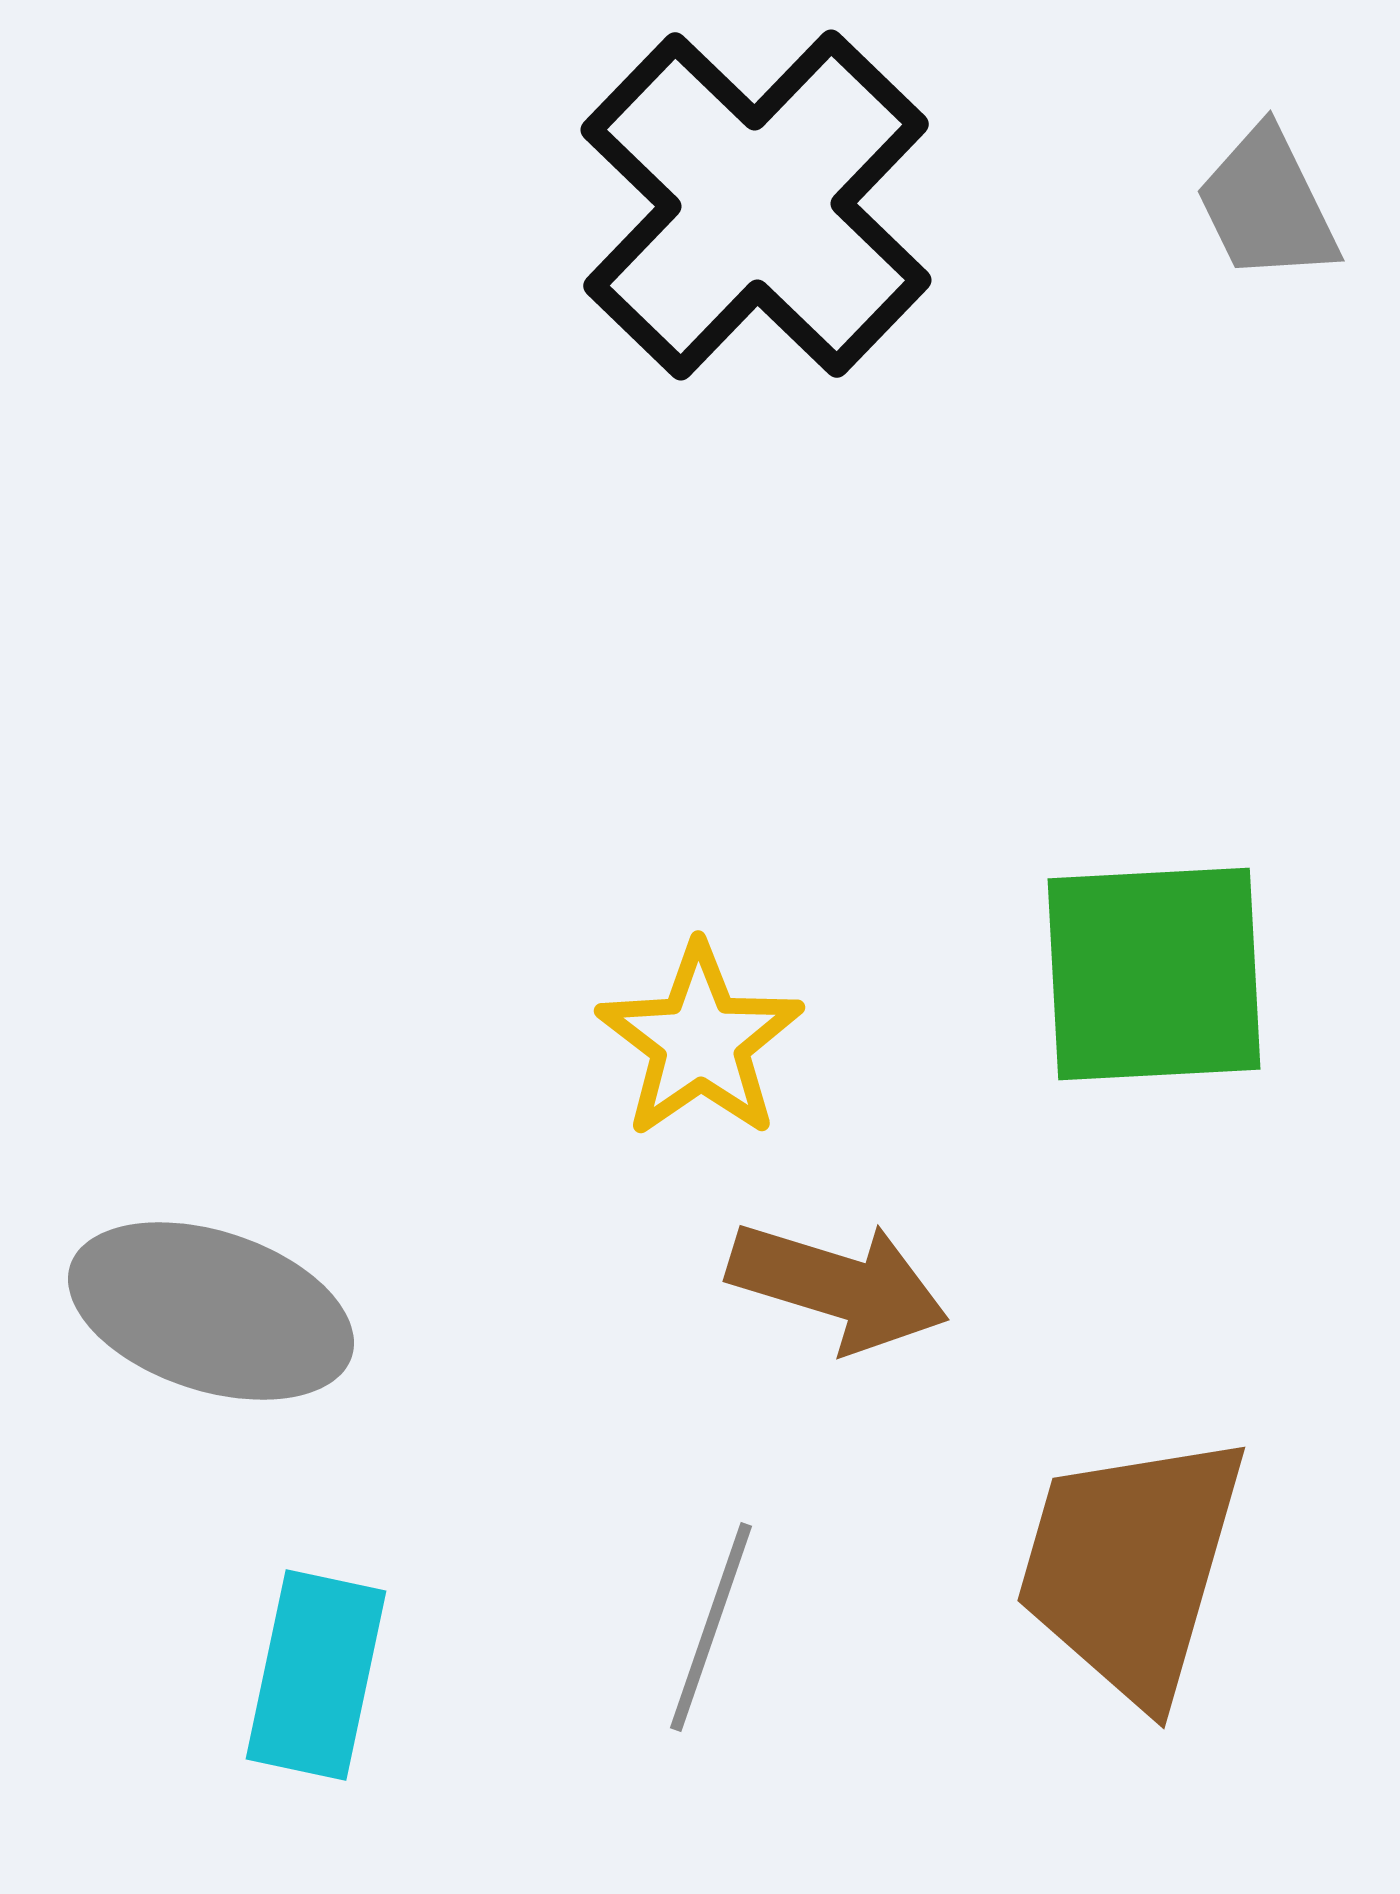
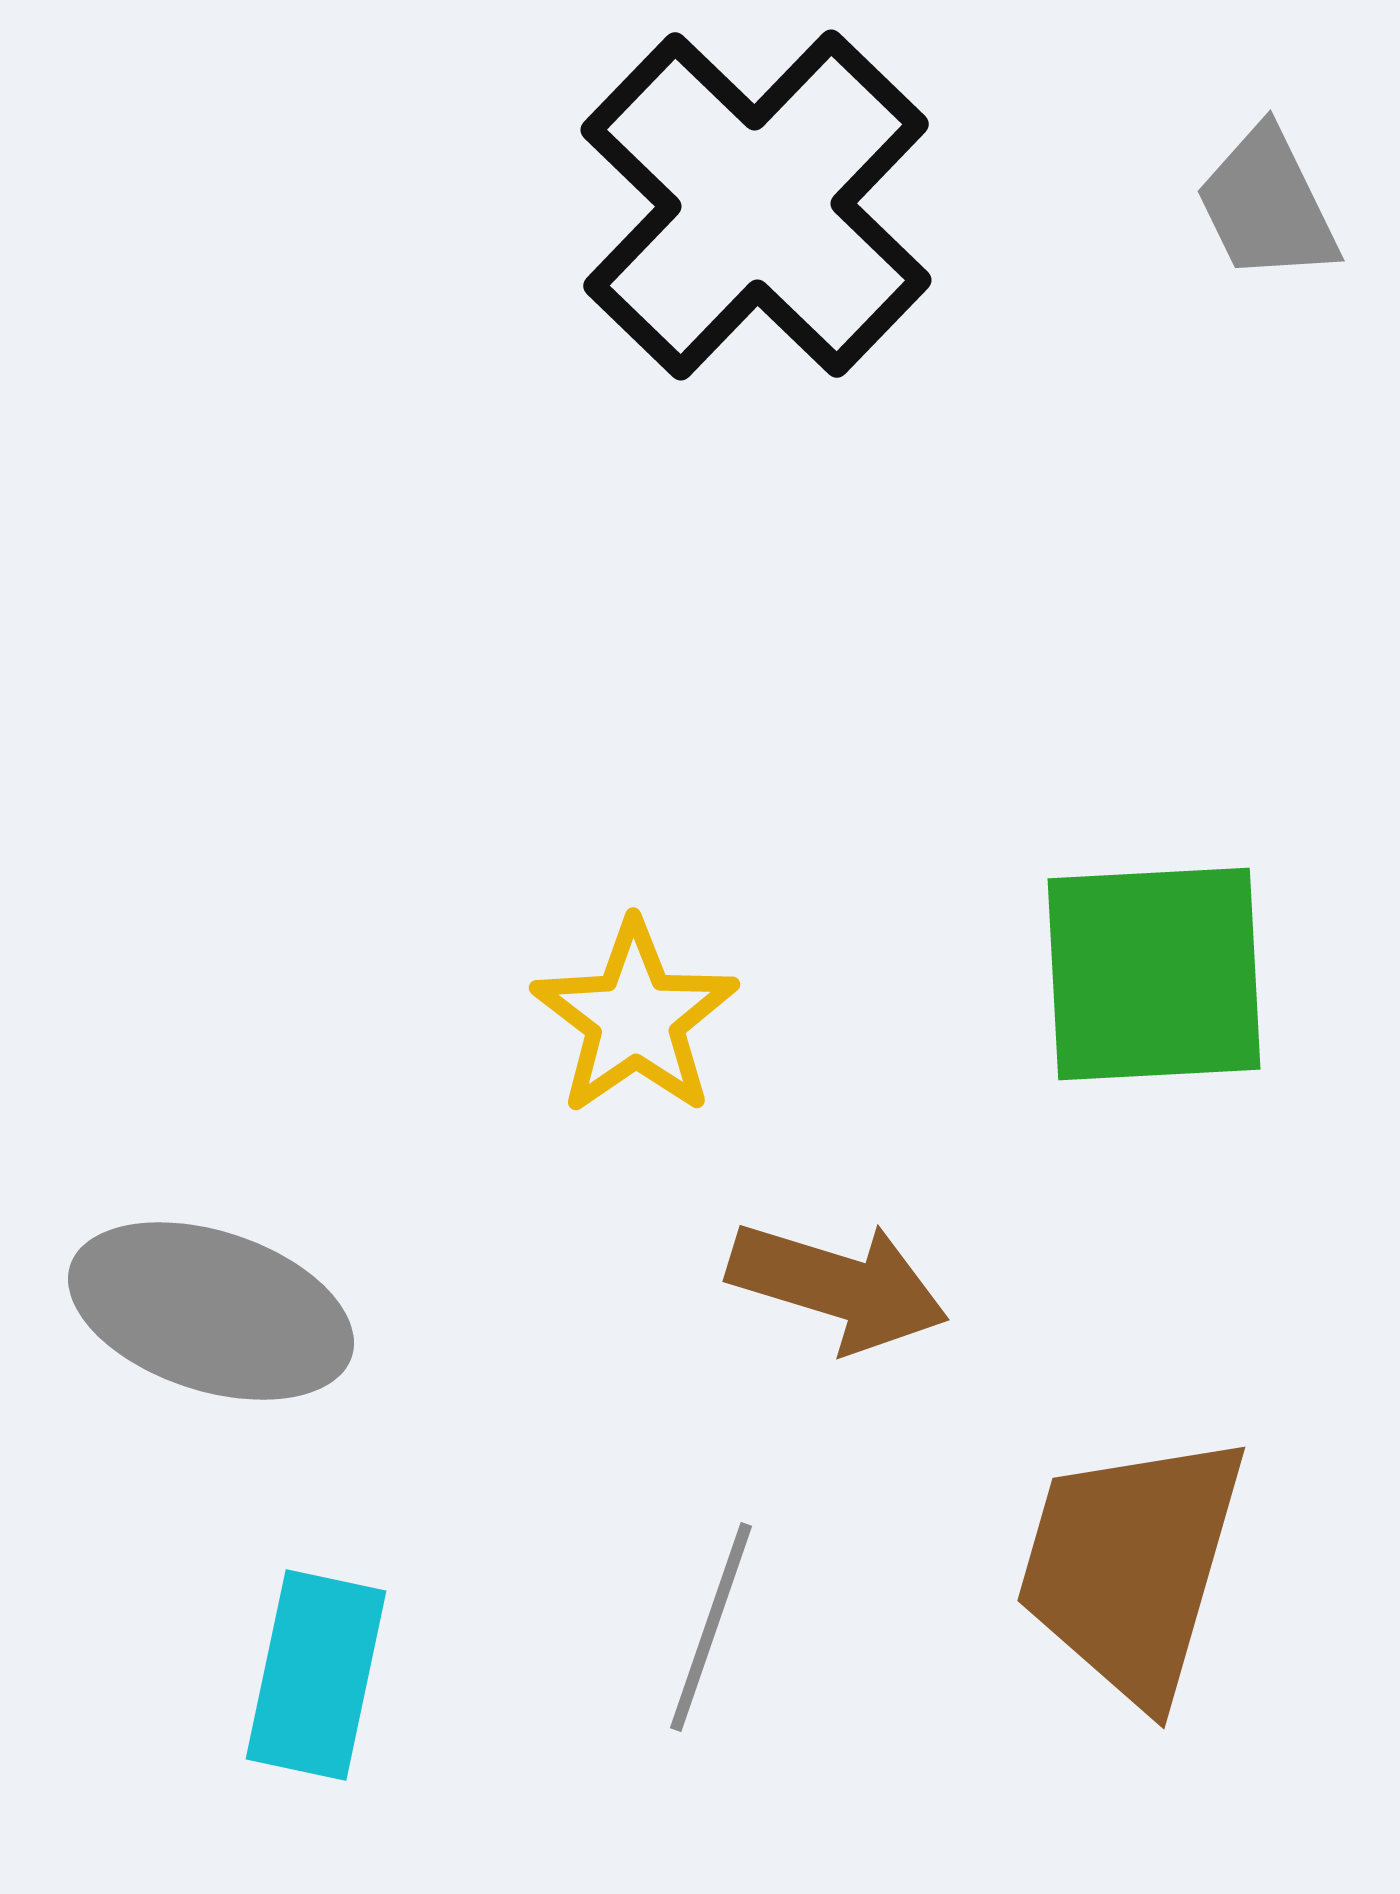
yellow star: moved 65 px left, 23 px up
